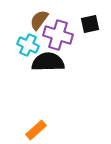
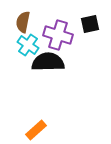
brown semicircle: moved 16 px left, 2 px down; rotated 25 degrees counterclockwise
cyan cross: rotated 10 degrees clockwise
